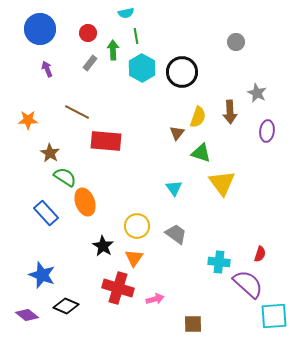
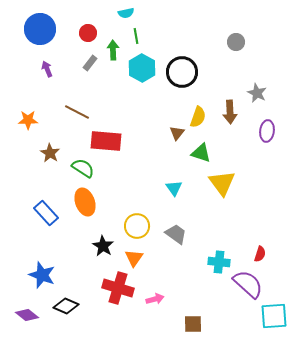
green semicircle: moved 18 px right, 9 px up
